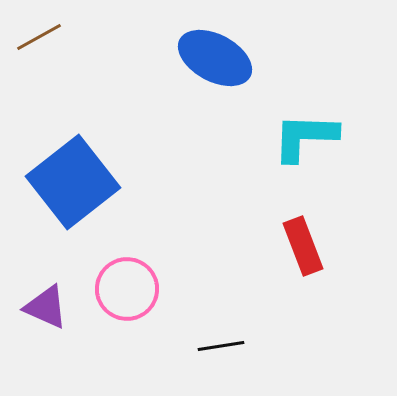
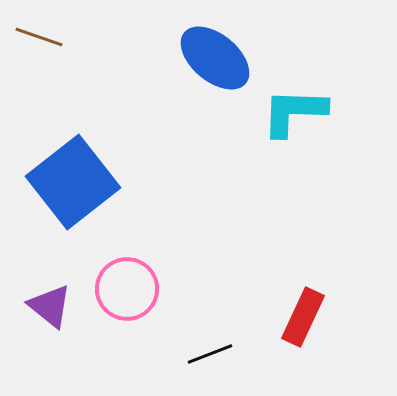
brown line: rotated 48 degrees clockwise
blue ellipse: rotated 12 degrees clockwise
cyan L-shape: moved 11 px left, 25 px up
red rectangle: moved 71 px down; rotated 46 degrees clockwise
purple triangle: moved 4 px right, 1 px up; rotated 15 degrees clockwise
black line: moved 11 px left, 8 px down; rotated 12 degrees counterclockwise
